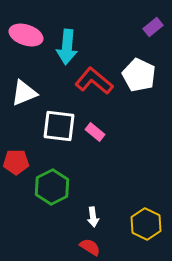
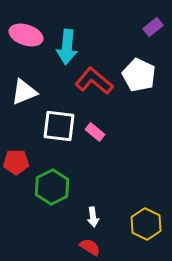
white triangle: moved 1 px up
